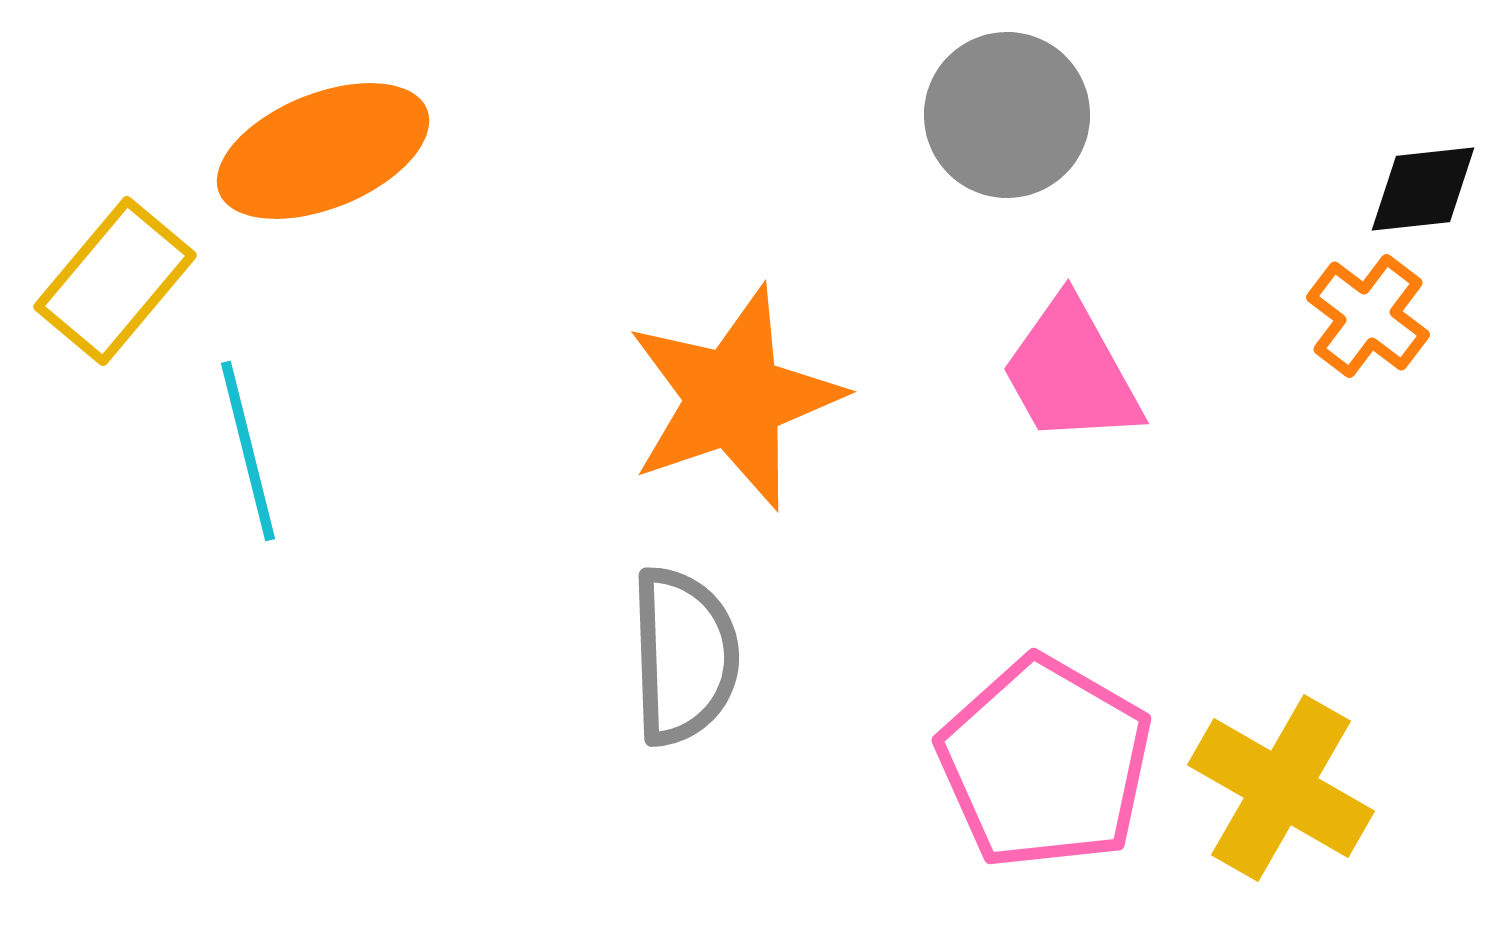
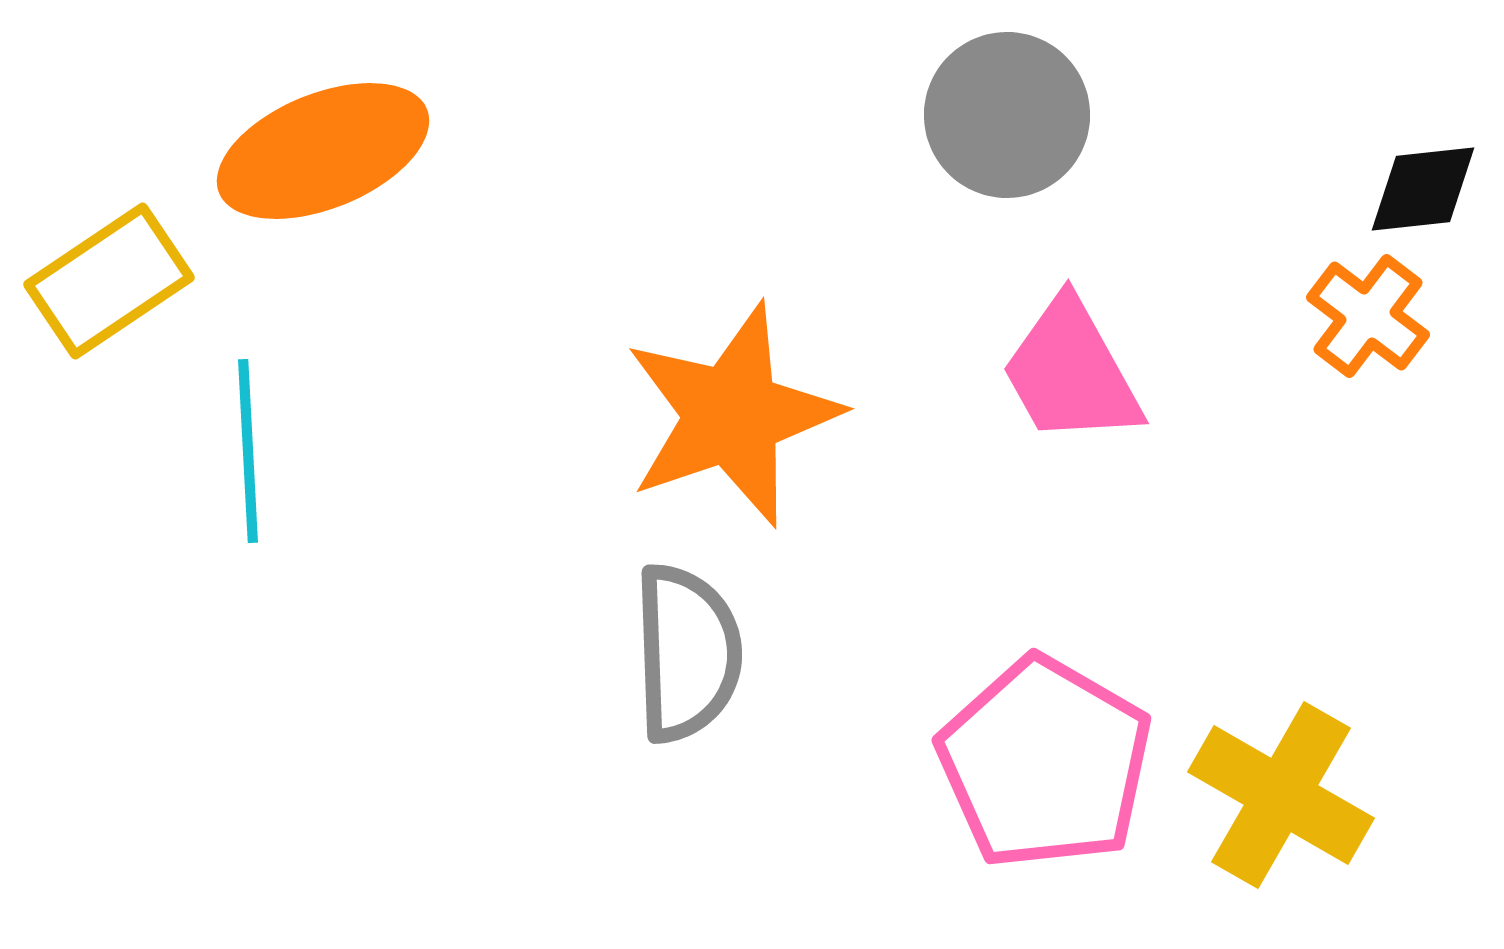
yellow rectangle: moved 6 px left; rotated 16 degrees clockwise
orange star: moved 2 px left, 17 px down
cyan line: rotated 11 degrees clockwise
gray semicircle: moved 3 px right, 3 px up
yellow cross: moved 7 px down
